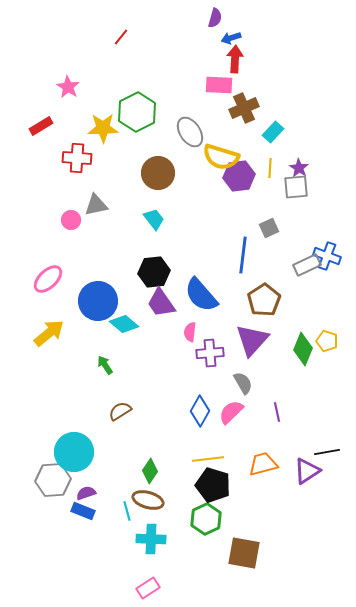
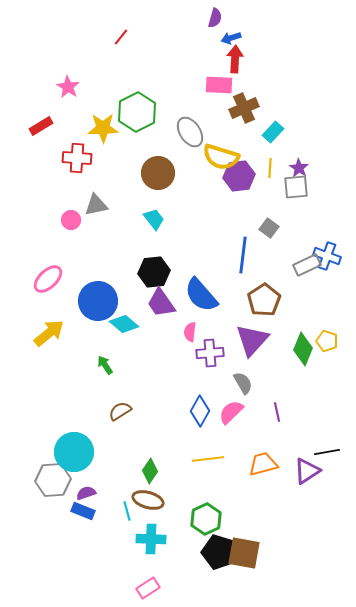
gray square at (269, 228): rotated 30 degrees counterclockwise
black pentagon at (213, 485): moved 6 px right, 67 px down
